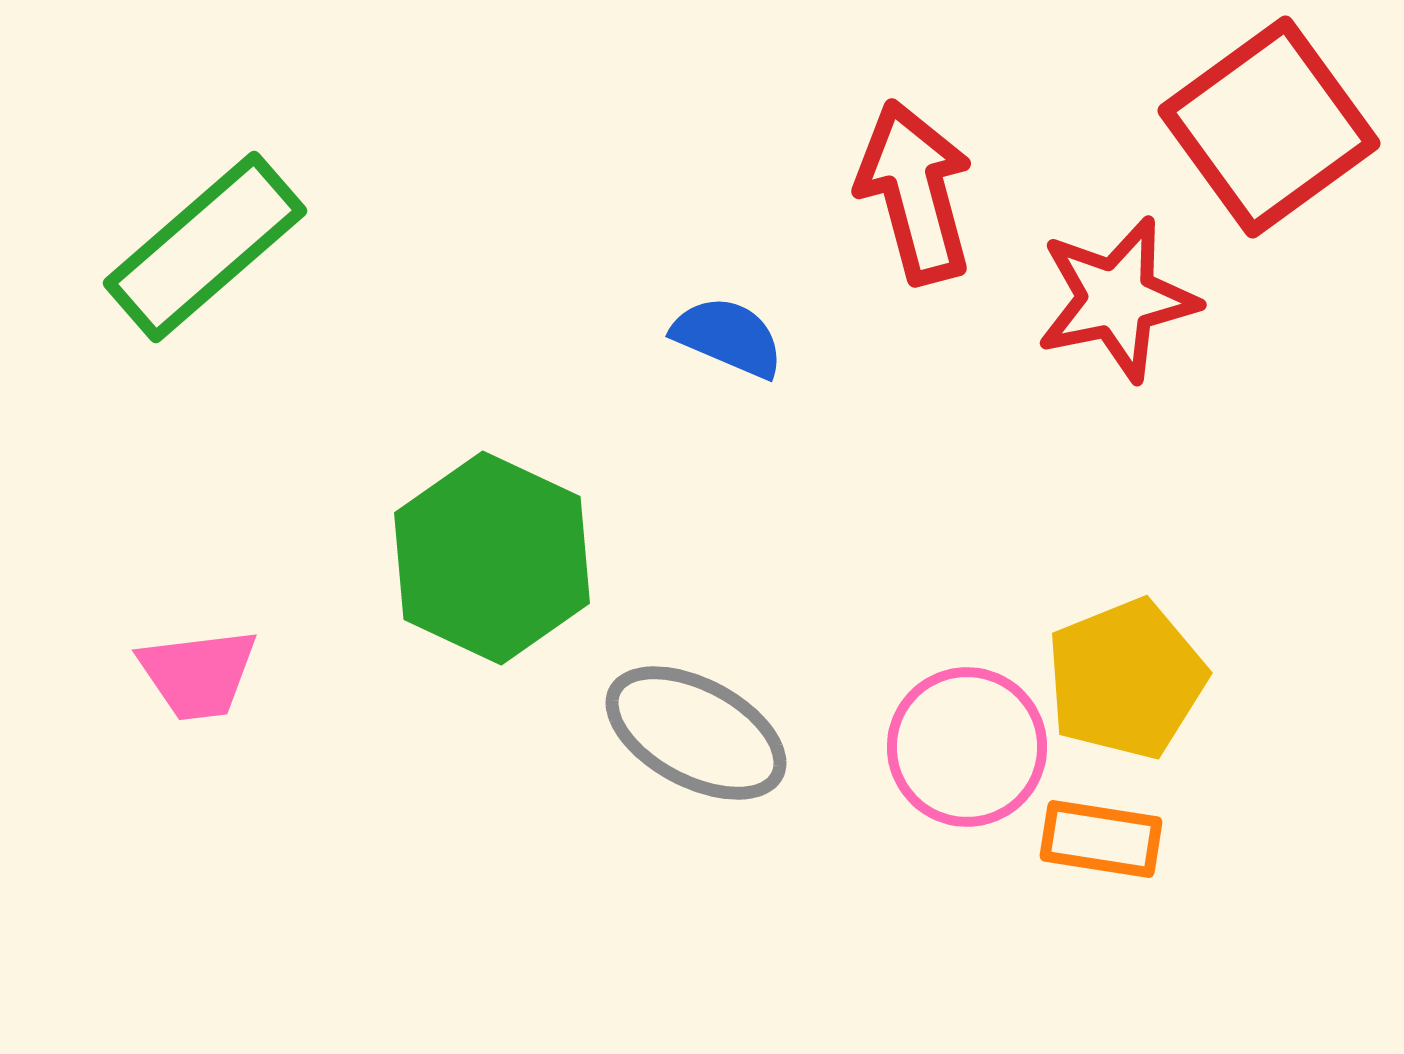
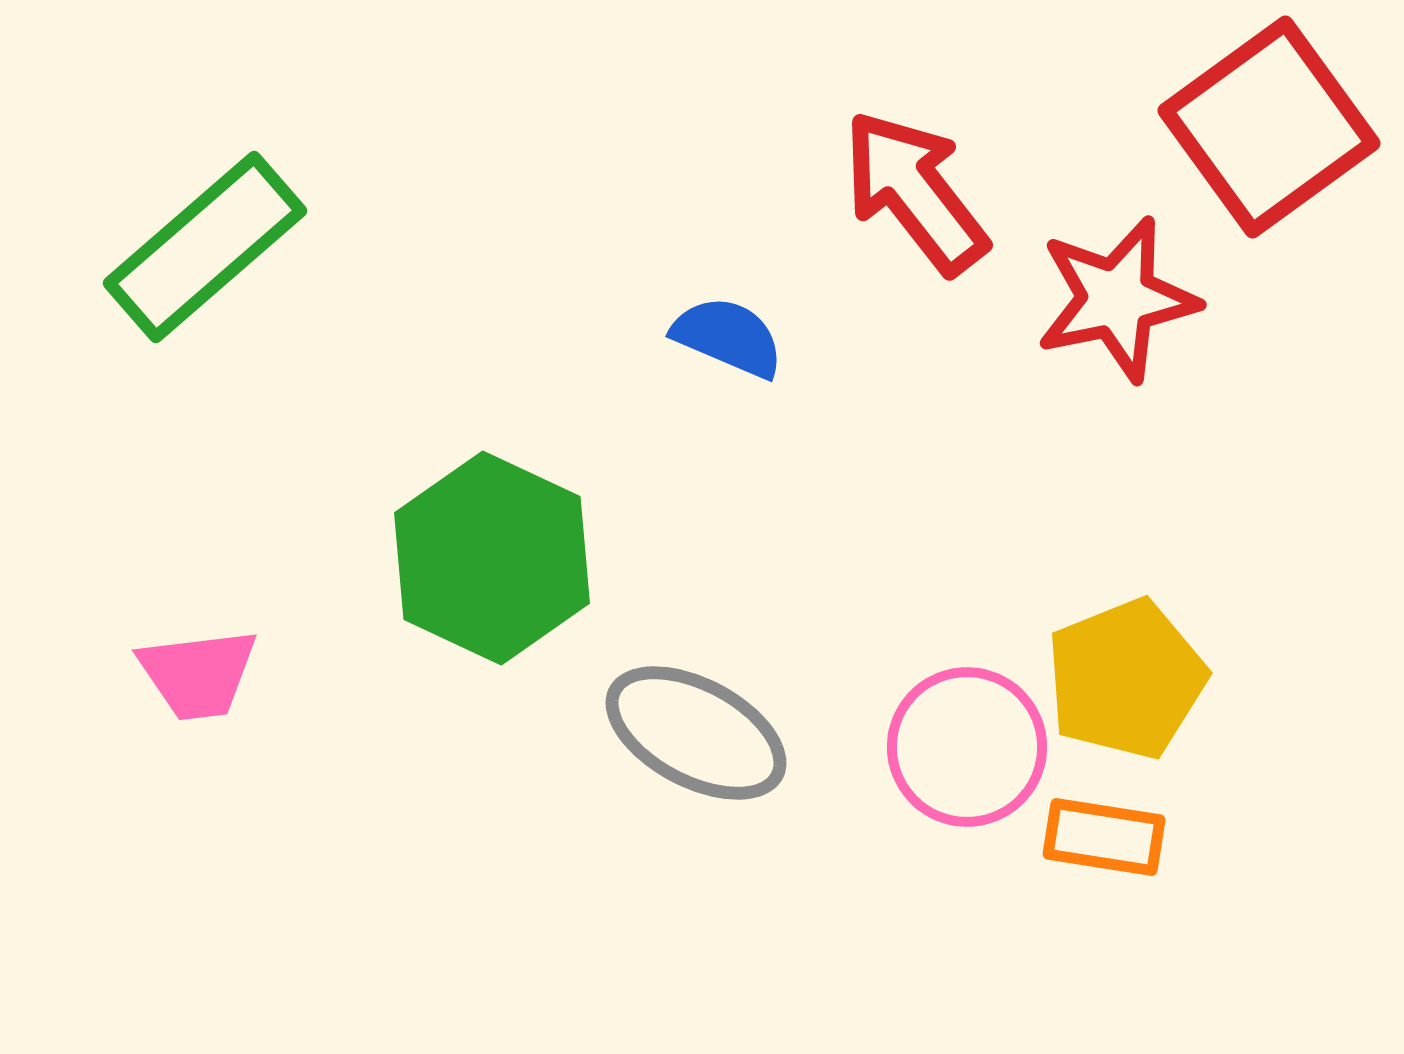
red arrow: rotated 23 degrees counterclockwise
orange rectangle: moved 3 px right, 2 px up
